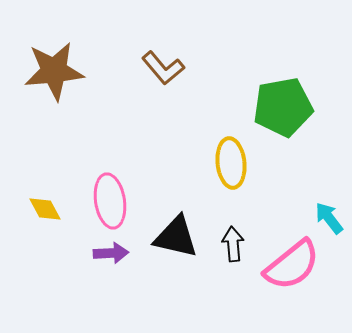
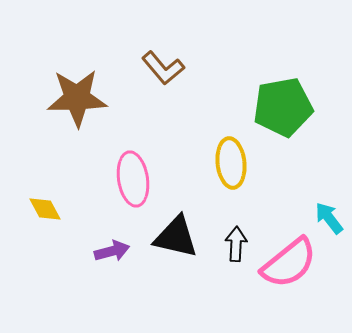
brown star: moved 23 px right, 27 px down; rotated 4 degrees clockwise
pink ellipse: moved 23 px right, 22 px up
black arrow: moved 3 px right; rotated 8 degrees clockwise
purple arrow: moved 1 px right, 2 px up; rotated 12 degrees counterclockwise
pink semicircle: moved 3 px left, 2 px up
